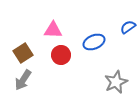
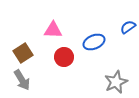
red circle: moved 3 px right, 2 px down
gray arrow: moved 1 px left; rotated 65 degrees counterclockwise
